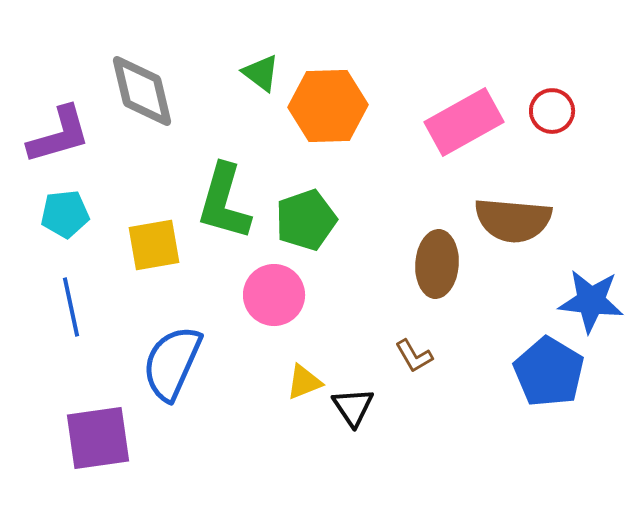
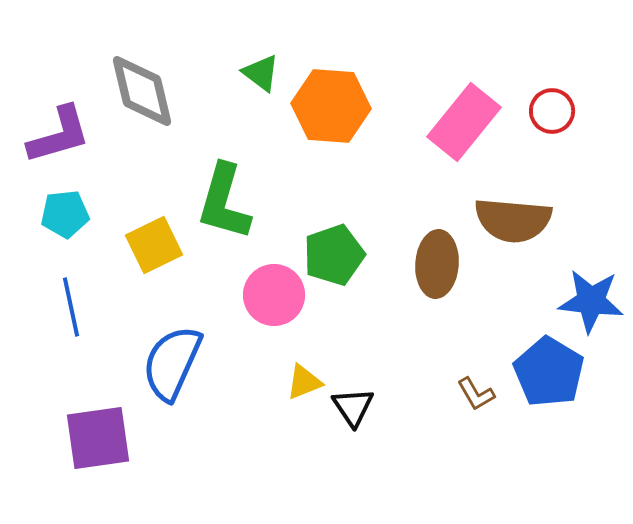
orange hexagon: moved 3 px right; rotated 6 degrees clockwise
pink rectangle: rotated 22 degrees counterclockwise
green pentagon: moved 28 px right, 35 px down
yellow square: rotated 16 degrees counterclockwise
brown L-shape: moved 62 px right, 38 px down
